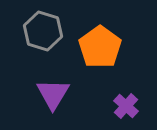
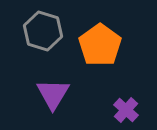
orange pentagon: moved 2 px up
purple cross: moved 4 px down
